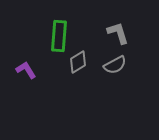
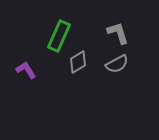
green rectangle: rotated 20 degrees clockwise
gray semicircle: moved 2 px right, 1 px up
